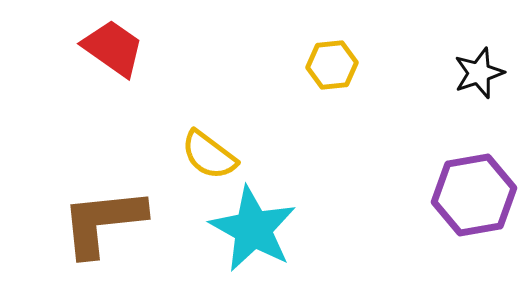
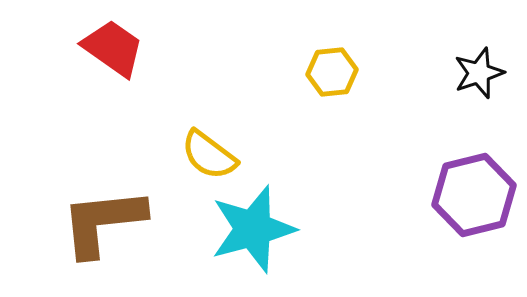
yellow hexagon: moved 7 px down
purple hexagon: rotated 4 degrees counterclockwise
cyan star: rotated 28 degrees clockwise
